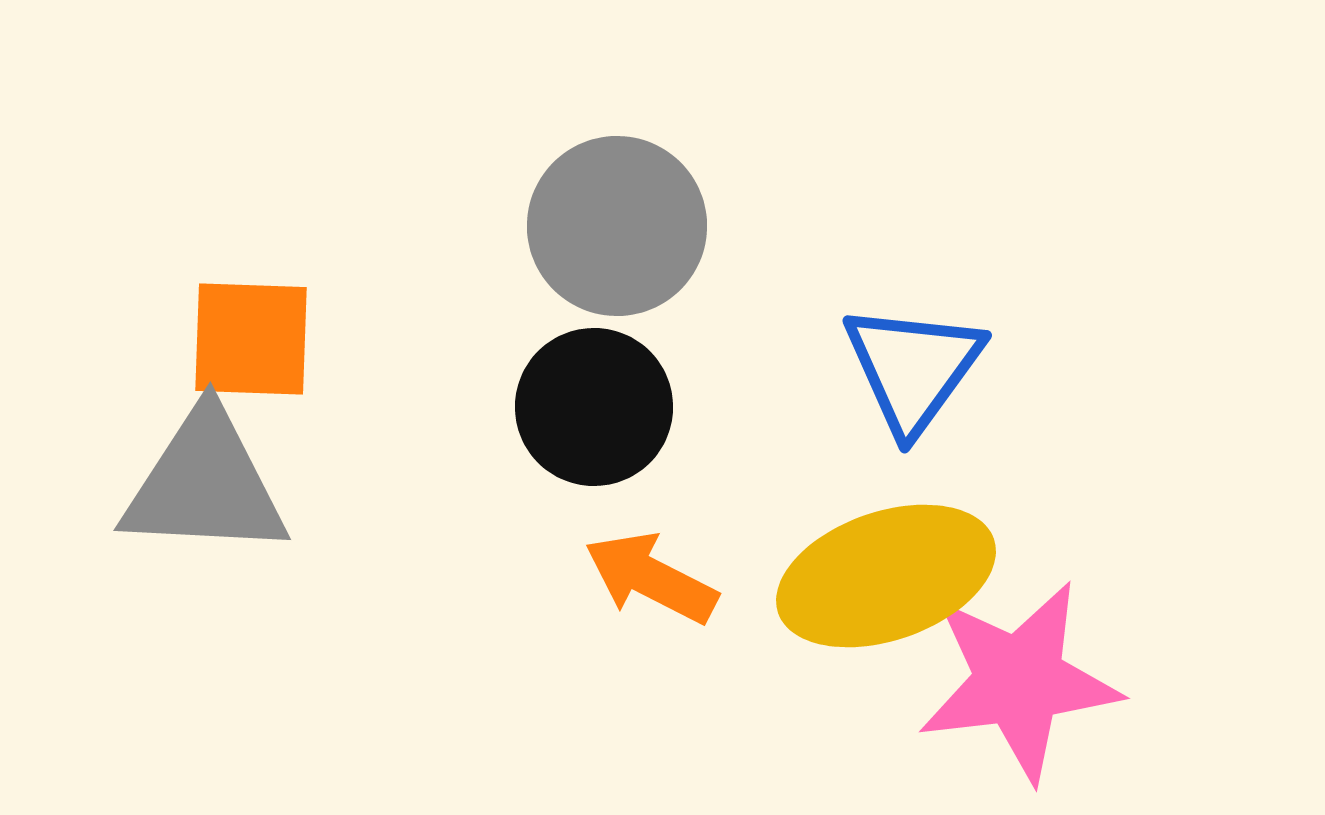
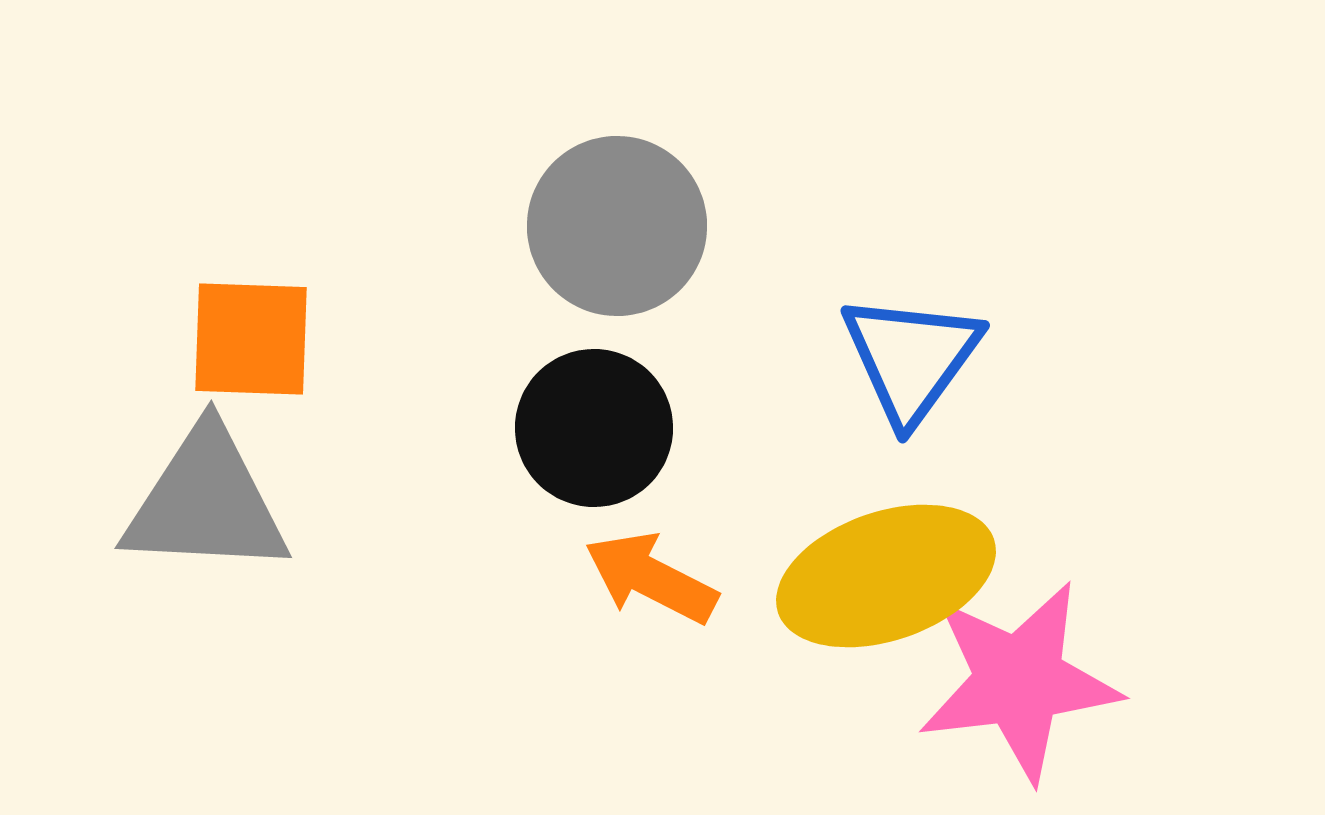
blue triangle: moved 2 px left, 10 px up
black circle: moved 21 px down
gray triangle: moved 1 px right, 18 px down
